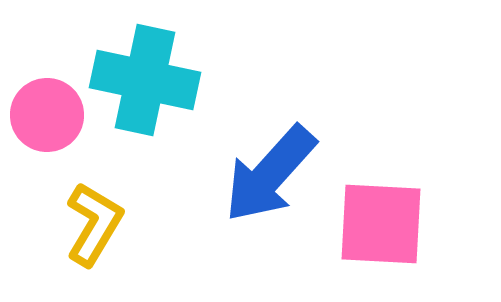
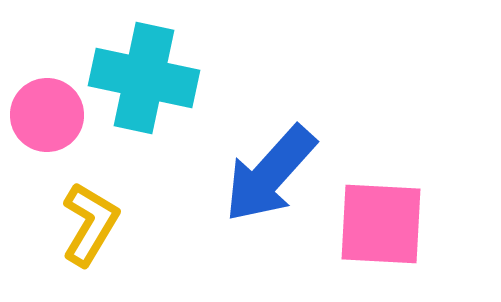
cyan cross: moved 1 px left, 2 px up
yellow L-shape: moved 4 px left
